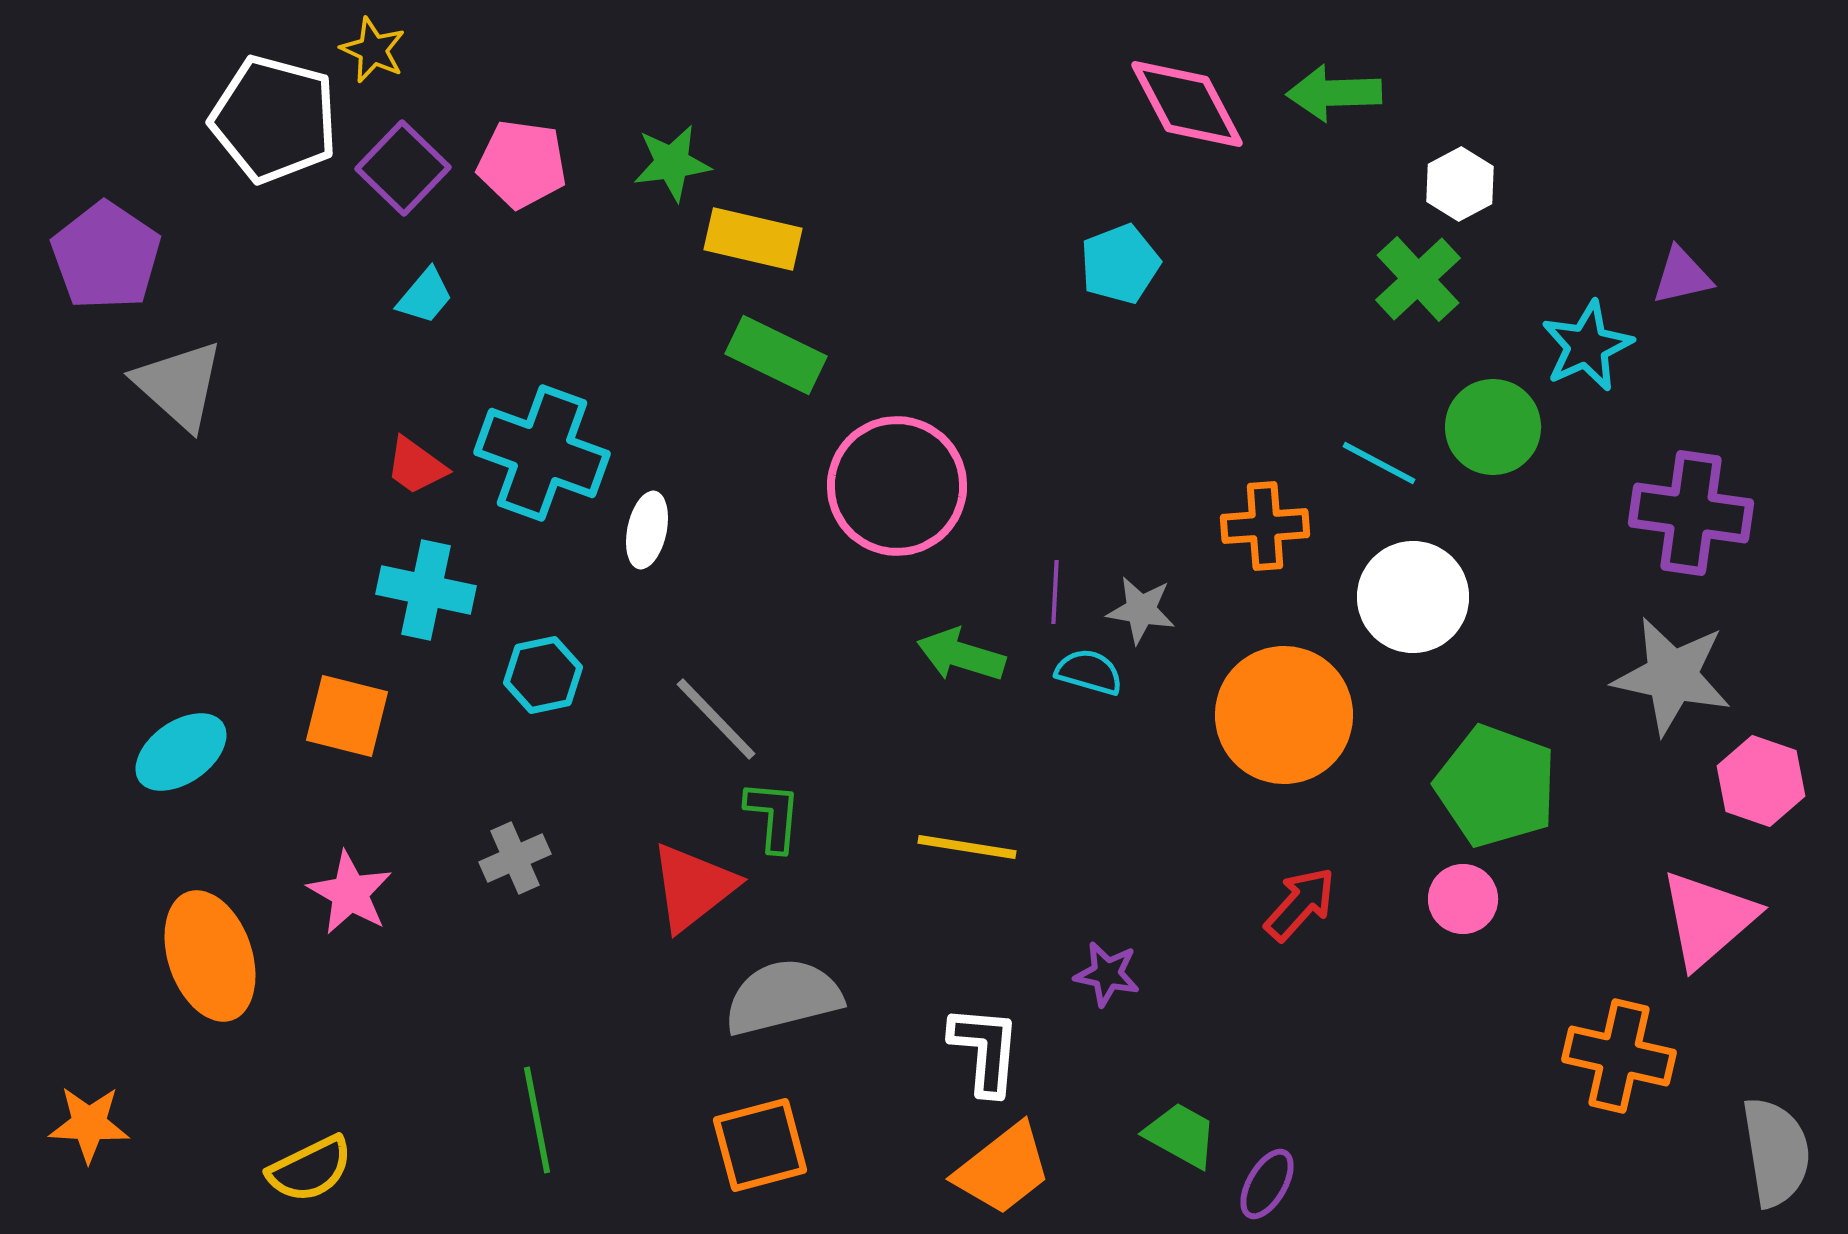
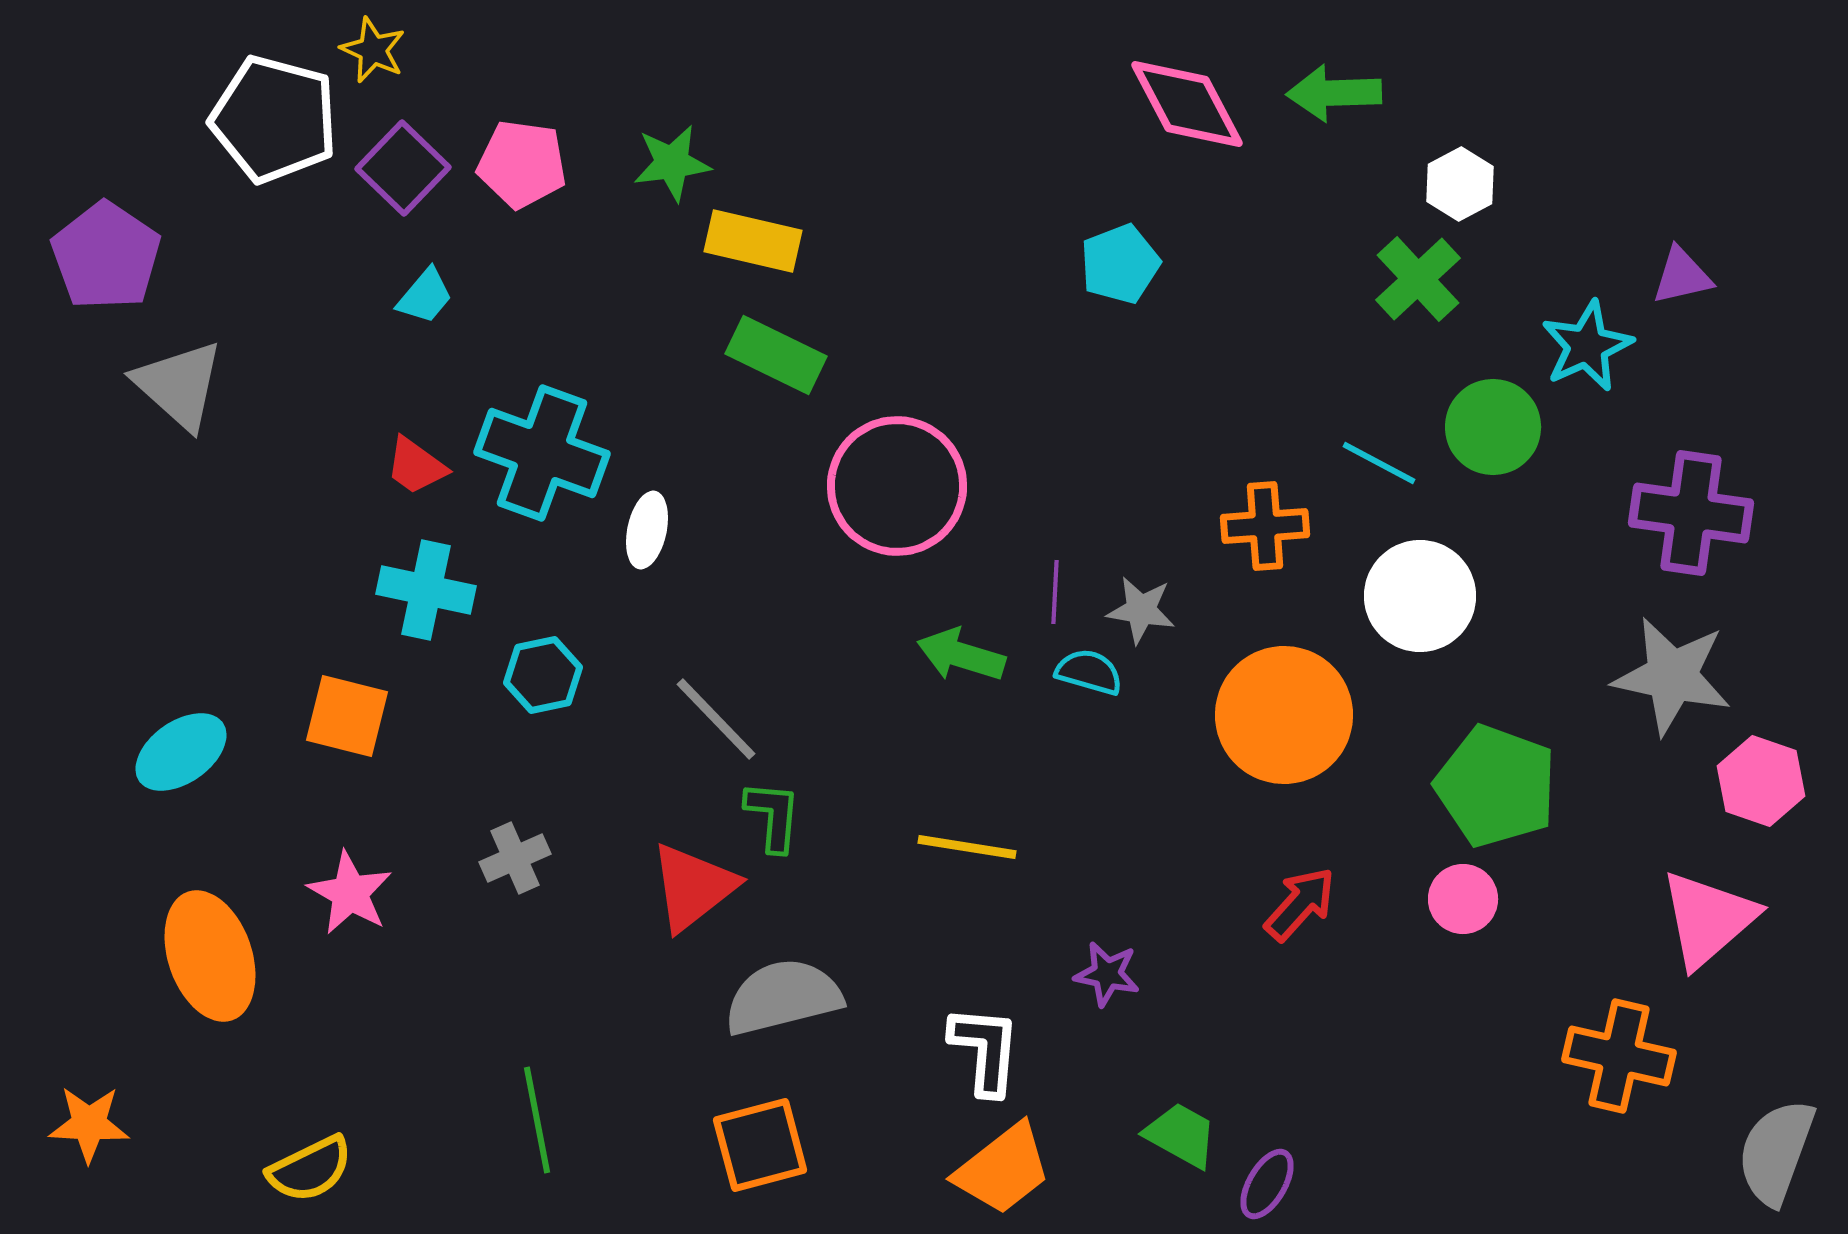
yellow rectangle at (753, 239): moved 2 px down
white circle at (1413, 597): moved 7 px right, 1 px up
gray semicircle at (1776, 1152): rotated 151 degrees counterclockwise
